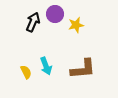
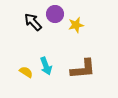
black arrow: rotated 66 degrees counterclockwise
yellow semicircle: rotated 32 degrees counterclockwise
